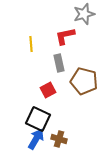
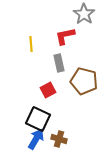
gray star: rotated 20 degrees counterclockwise
